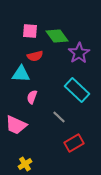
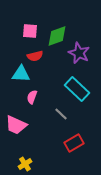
green diamond: rotated 75 degrees counterclockwise
purple star: rotated 15 degrees counterclockwise
cyan rectangle: moved 1 px up
gray line: moved 2 px right, 3 px up
